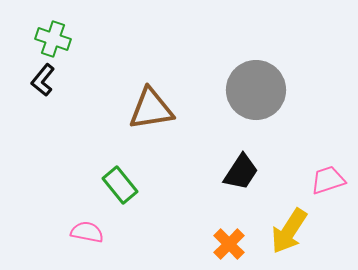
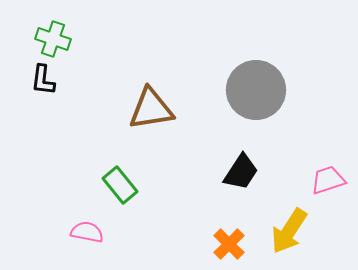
black L-shape: rotated 32 degrees counterclockwise
